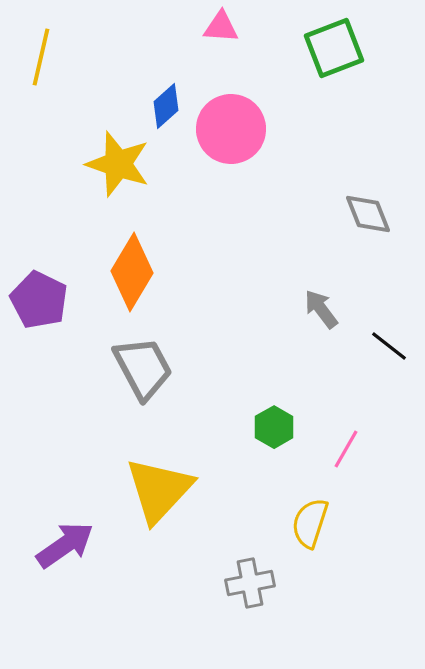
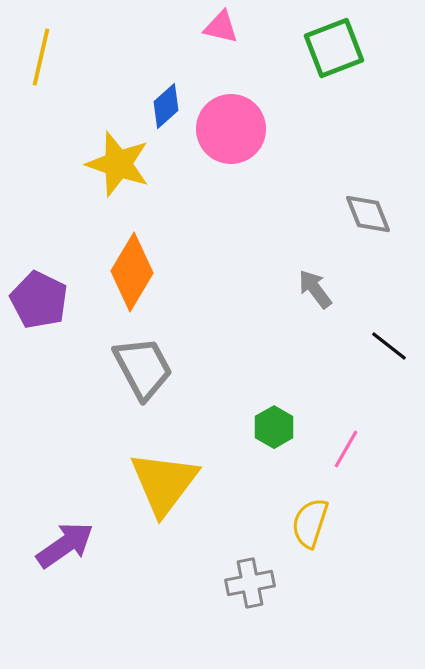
pink triangle: rotated 9 degrees clockwise
gray arrow: moved 6 px left, 20 px up
yellow triangle: moved 5 px right, 7 px up; rotated 6 degrees counterclockwise
